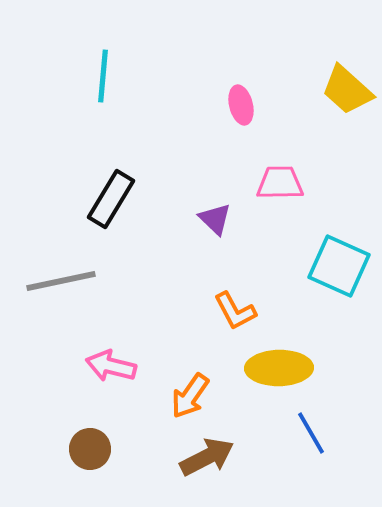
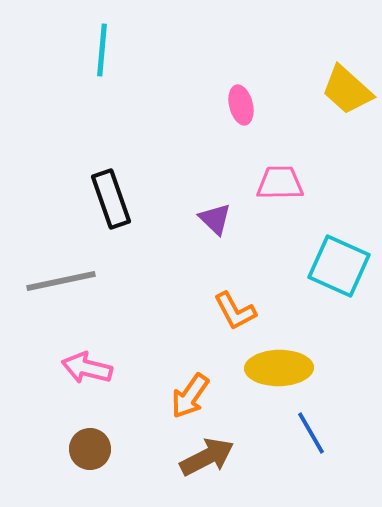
cyan line: moved 1 px left, 26 px up
black rectangle: rotated 50 degrees counterclockwise
pink arrow: moved 24 px left, 2 px down
